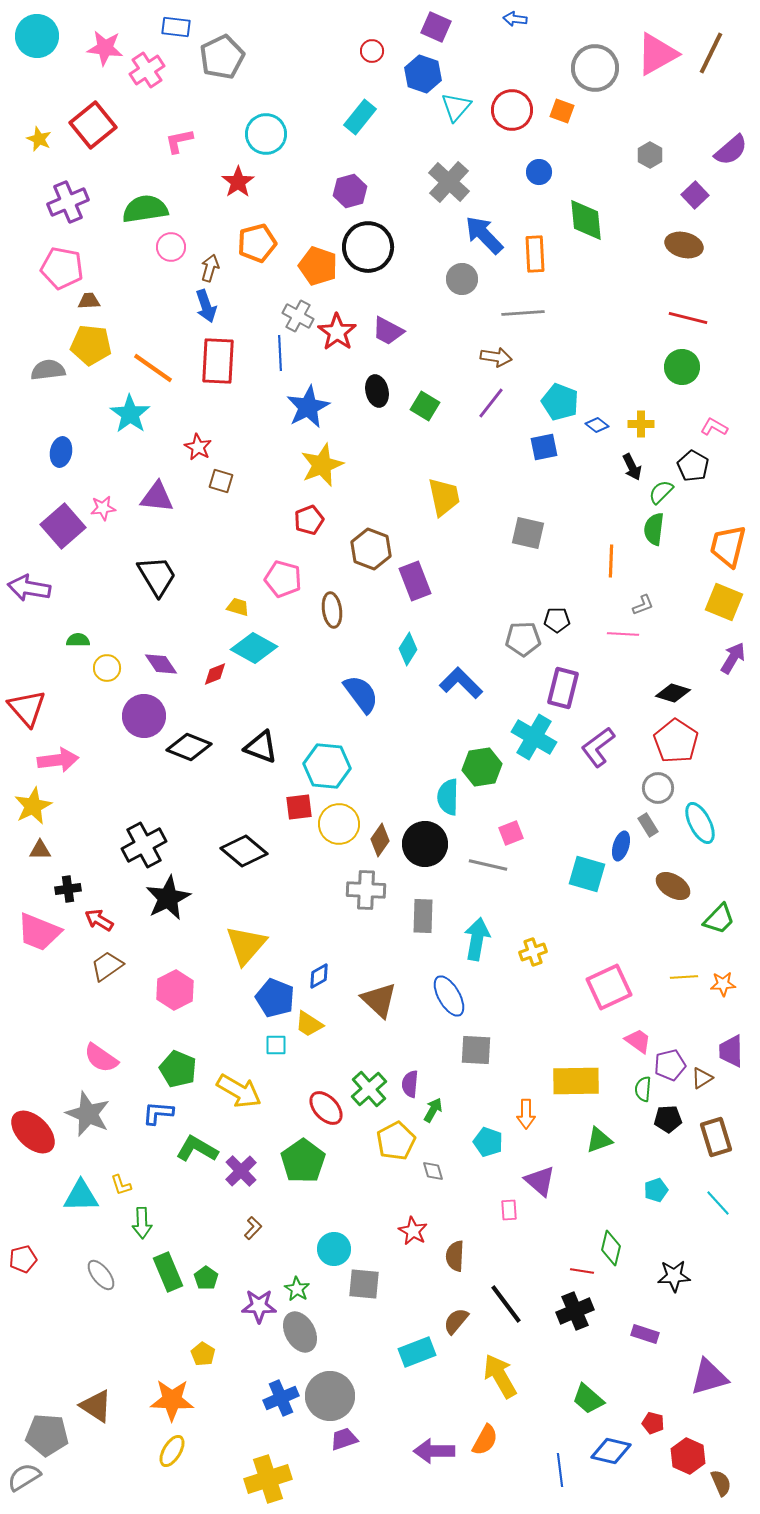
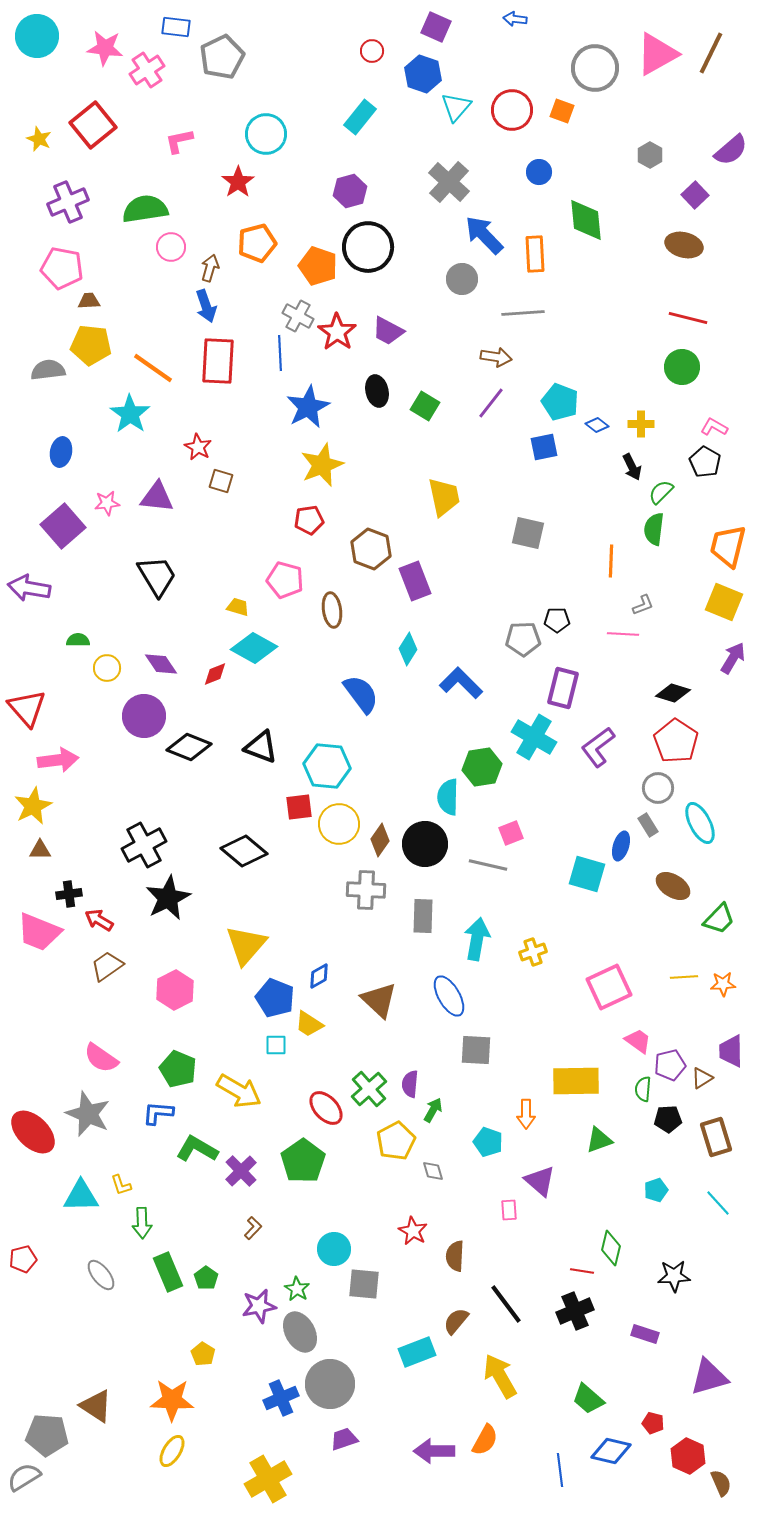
black pentagon at (693, 466): moved 12 px right, 4 px up
pink star at (103, 508): moved 4 px right, 5 px up
red pentagon at (309, 520): rotated 12 degrees clockwise
pink pentagon at (283, 579): moved 2 px right, 1 px down
black cross at (68, 889): moved 1 px right, 5 px down
purple star at (259, 1306): rotated 12 degrees counterclockwise
gray circle at (330, 1396): moved 12 px up
yellow cross at (268, 1479): rotated 12 degrees counterclockwise
